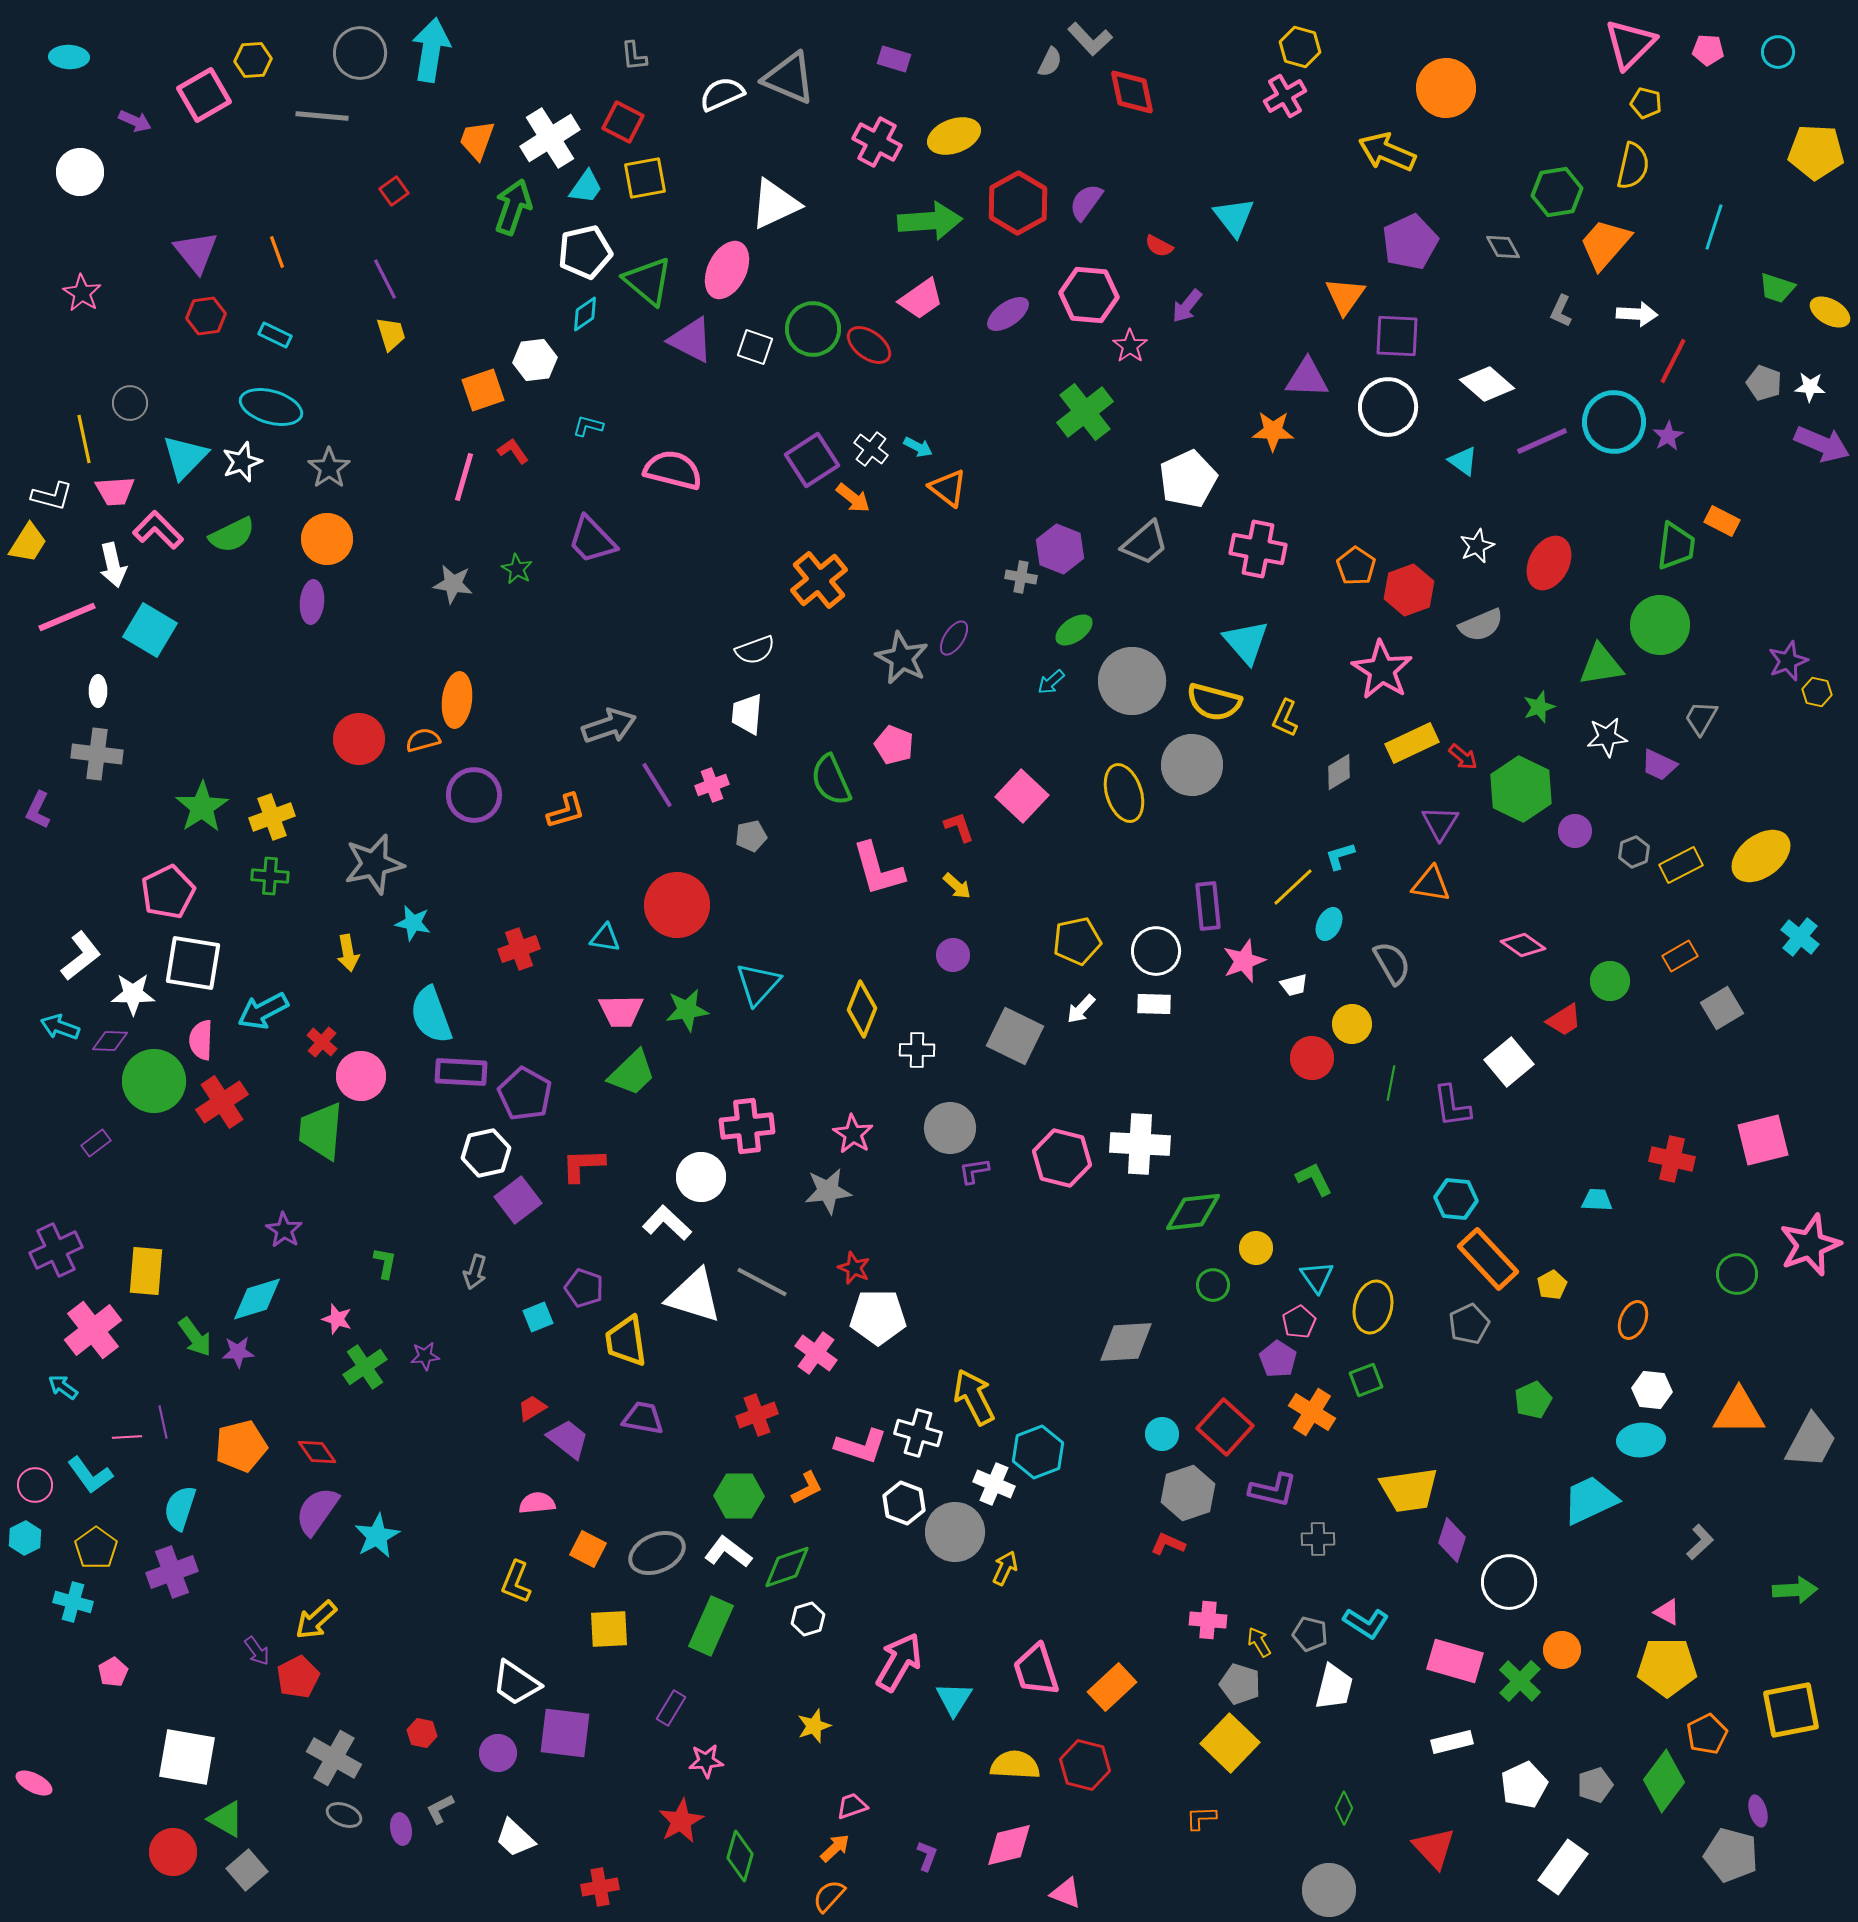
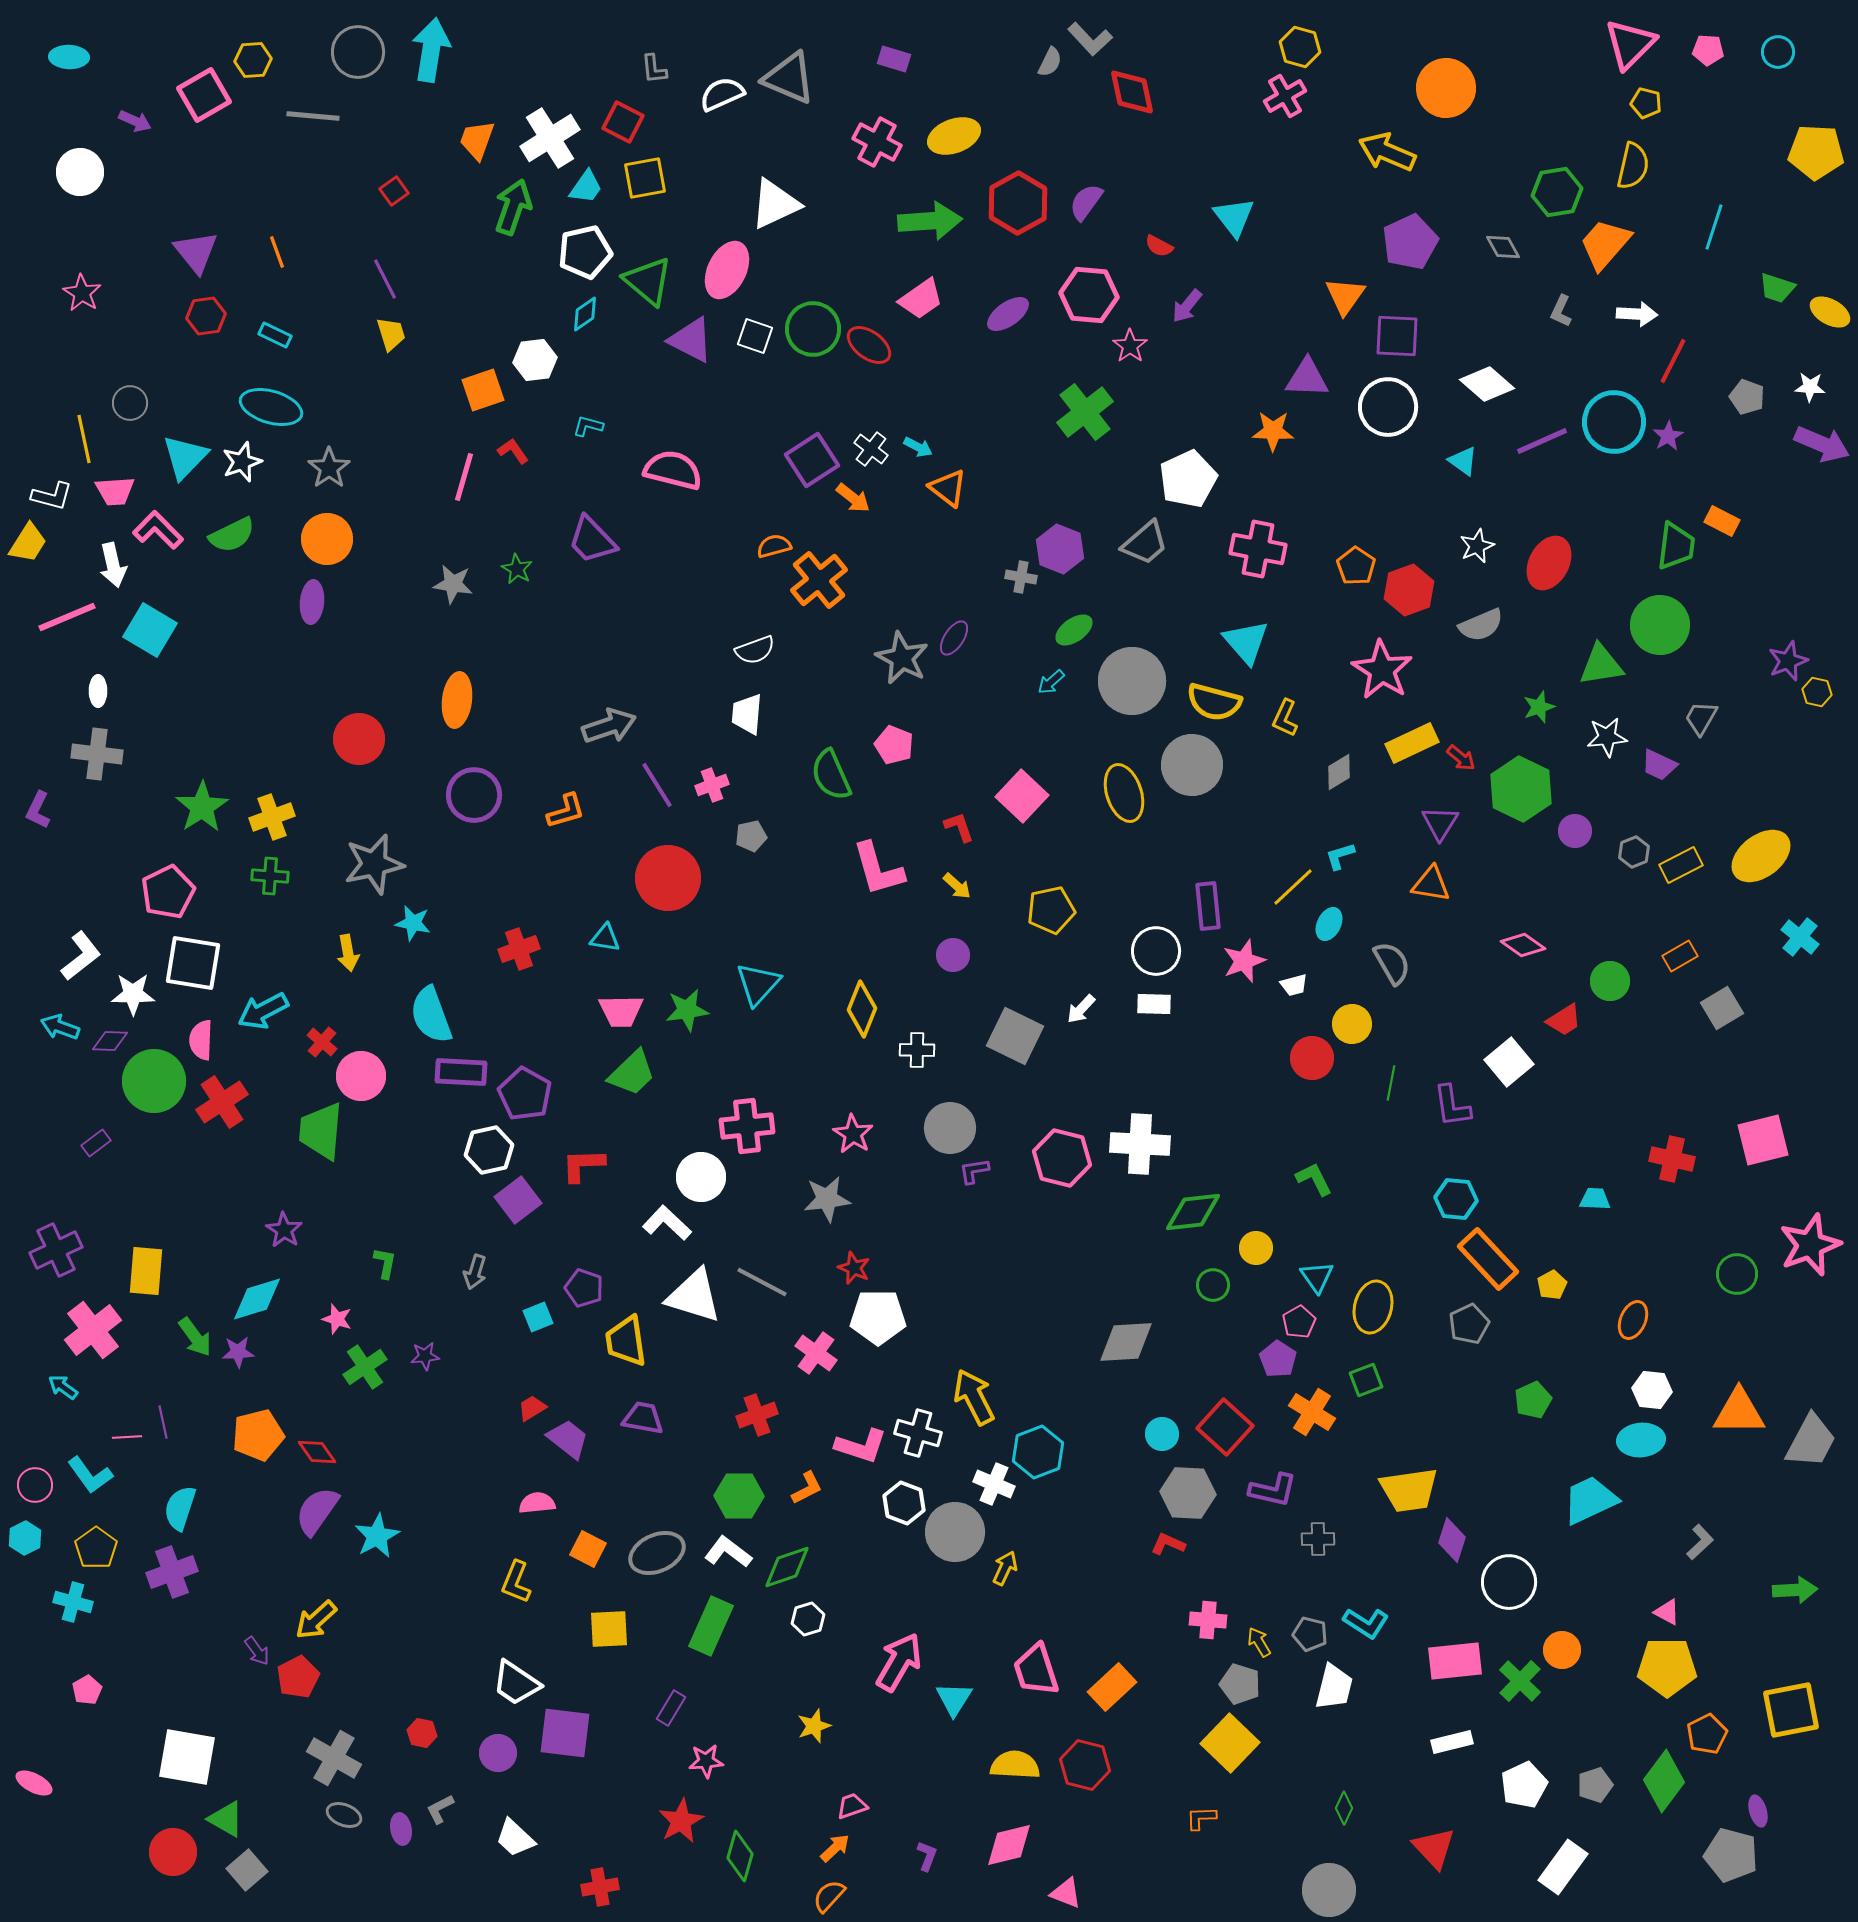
gray circle at (360, 53): moved 2 px left, 1 px up
gray L-shape at (634, 56): moved 20 px right, 13 px down
gray line at (322, 116): moved 9 px left
white square at (755, 347): moved 11 px up
gray pentagon at (1764, 383): moved 17 px left, 14 px down
orange semicircle at (423, 740): moved 351 px right, 194 px up
red arrow at (1463, 757): moved 2 px left, 1 px down
green semicircle at (831, 780): moved 5 px up
red circle at (677, 905): moved 9 px left, 27 px up
yellow pentagon at (1077, 941): moved 26 px left, 31 px up
white hexagon at (486, 1153): moved 3 px right, 3 px up
gray star at (828, 1191): moved 1 px left, 8 px down
cyan trapezoid at (1597, 1200): moved 2 px left, 1 px up
orange pentagon at (241, 1446): moved 17 px right, 11 px up
gray hexagon at (1188, 1493): rotated 22 degrees clockwise
pink rectangle at (1455, 1661): rotated 22 degrees counterclockwise
pink pentagon at (113, 1672): moved 26 px left, 18 px down
